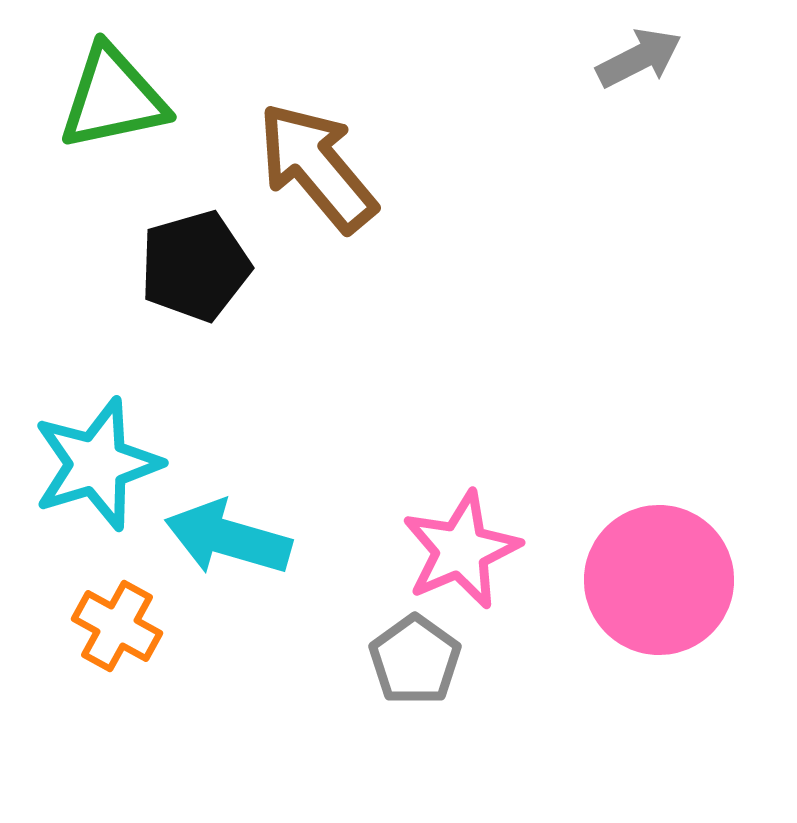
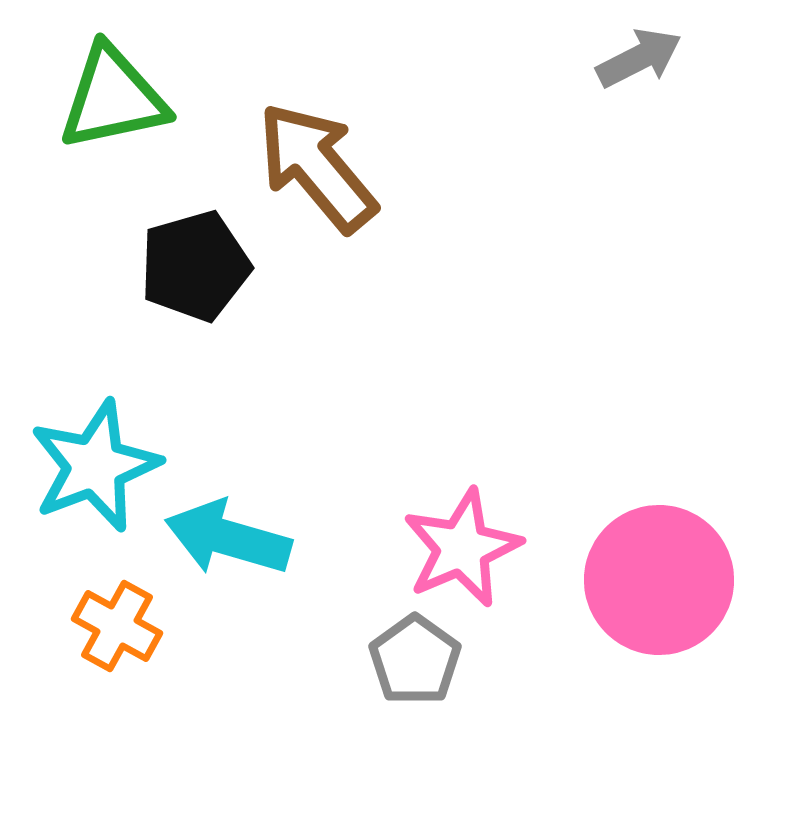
cyan star: moved 2 px left, 2 px down; rotated 4 degrees counterclockwise
pink star: moved 1 px right, 2 px up
